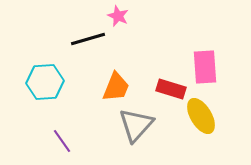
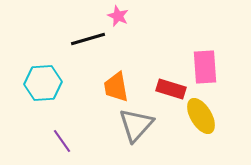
cyan hexagon: moved 2 px left, 1 px down
orange trapezoid: rotated 148 degrees clockwise
